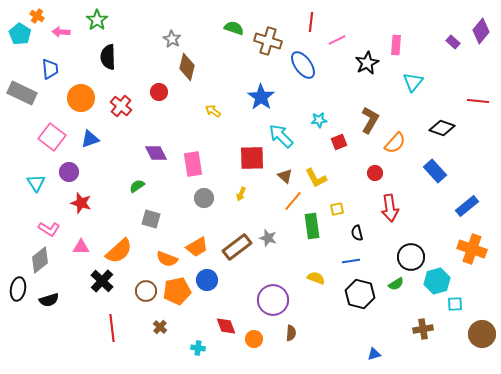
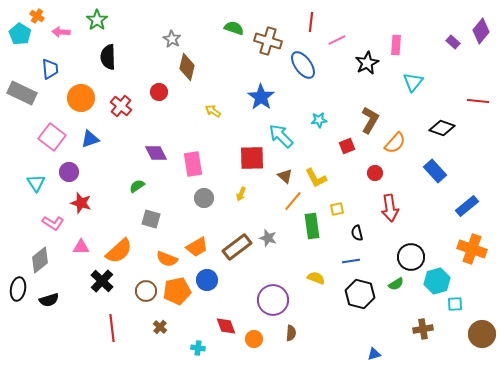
red square at (339, 142): moved 8 px right, 4 px down
pink L-shape at (49, 229): moved 4 px right, 6 px up
